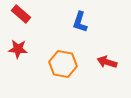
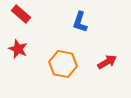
red star: rotated 18 degrees clockwise
red arrow: rotated 132 degrees clockwise
